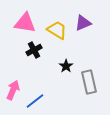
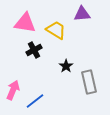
purple triangle: moved 1 px left, 9 px up; rotated 18 degrees clockwise
yellow trapezoid: moved 1 px left
